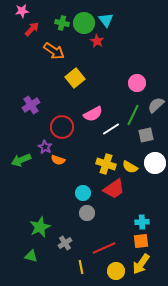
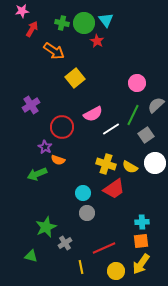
red arrow: rotated 14 degrees counterclockwise
gray square: rotated 21 degrees counterclockwise
green arrow: moved 16 px right, 14 px down
green star: moved 6 px right
